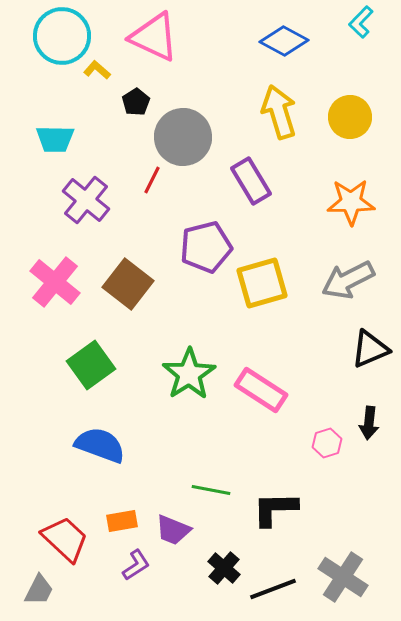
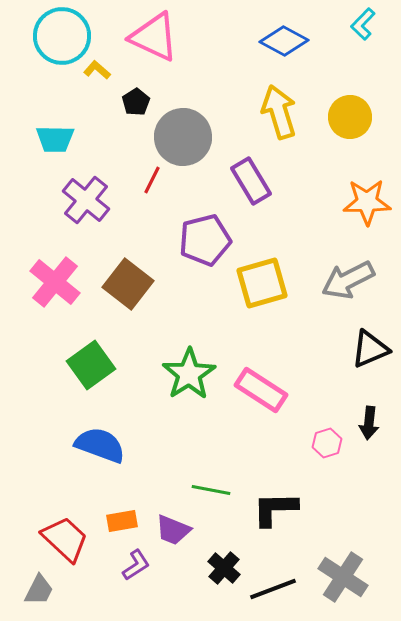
cyan L-shape: moved 2 px right, 2 px down
orange star: moved 16 px right
purple pentagon: moved 1 px left, 7 px up
